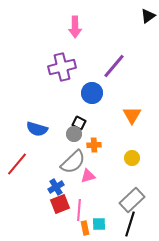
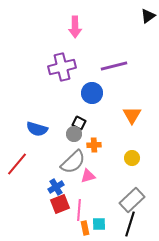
purple line: rotated 36 degrees clockwise
